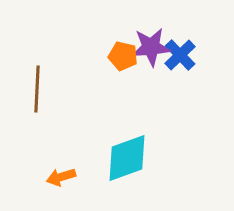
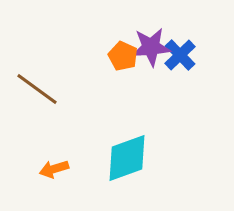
orange pentagon: rotated 12 degrees clockwise
brown line: rotated 57 degrees counterclockwise
orange arrow: moved 7 px left, 8 px up
